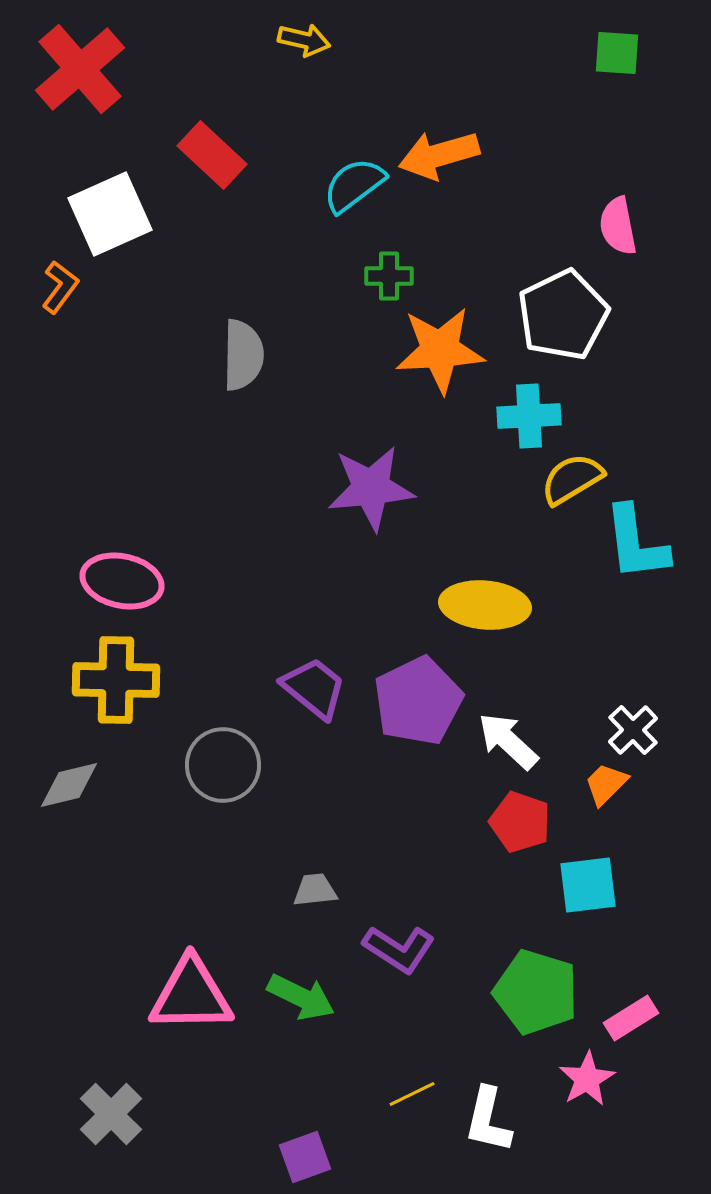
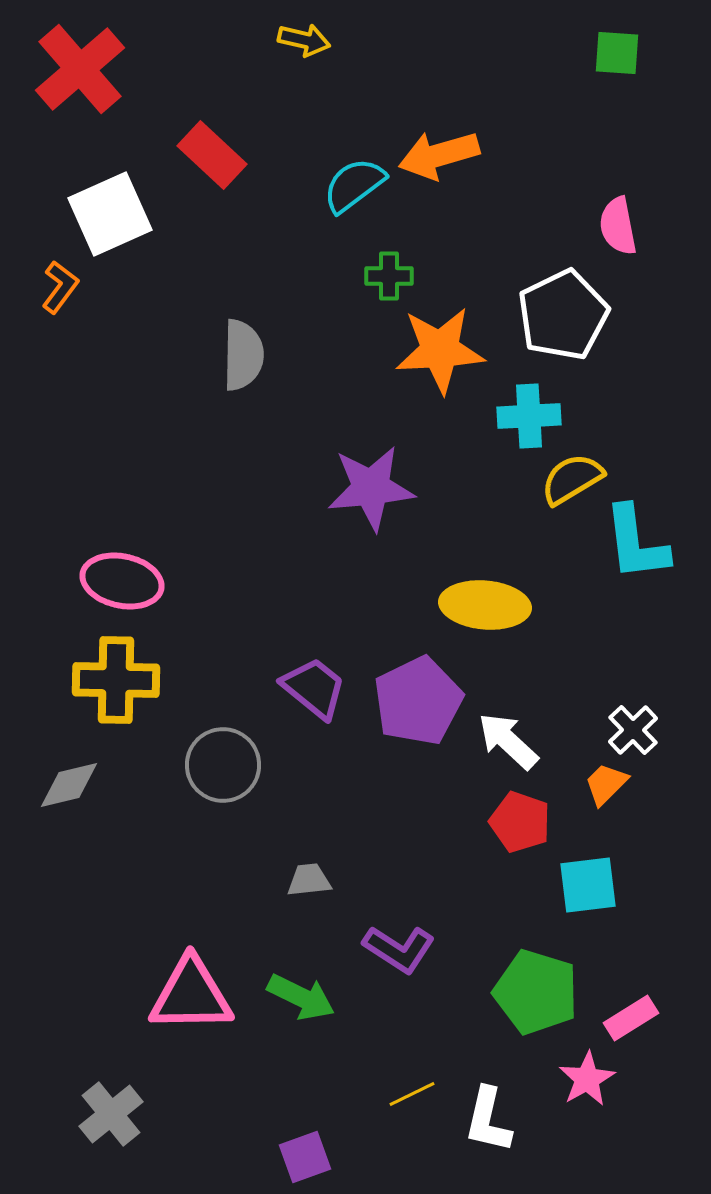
gray trapezoid: moved 6 px left, 10 px up
gray cross: rotated 6 degrees clockwise
